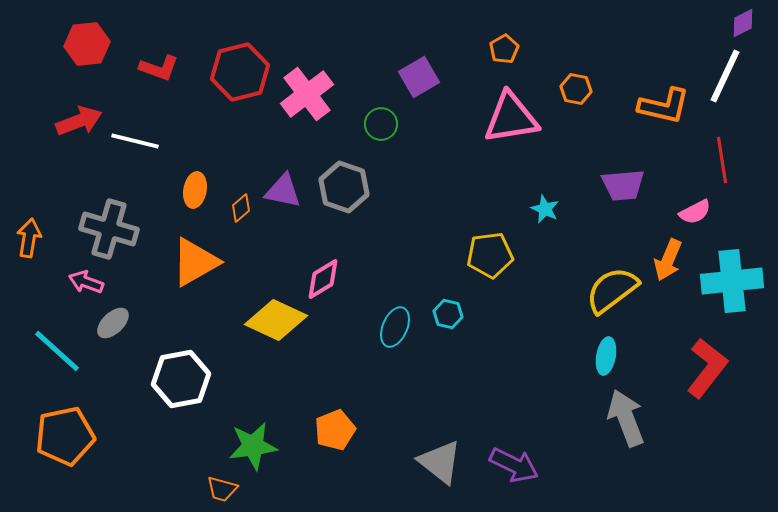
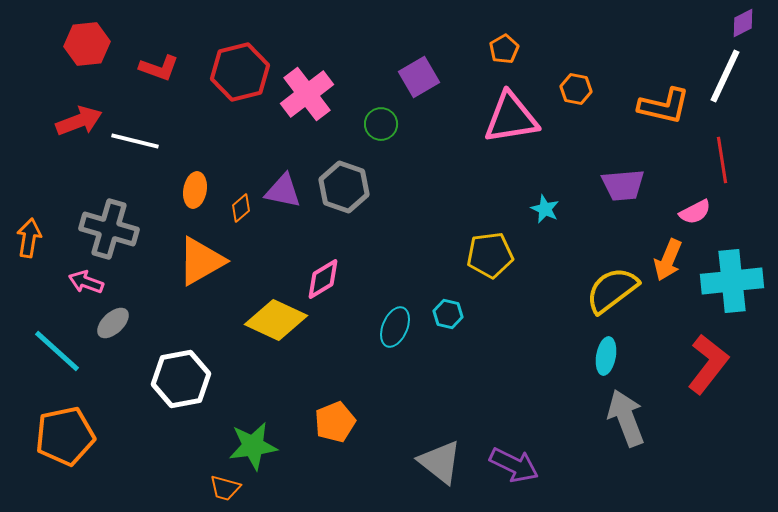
orange triangle at (195, 262): moved 6 px right, 1 px up
red L-shape at (707, 368): moved 1 px right, 4 px up
orange pentagon at (335, 430): moved 8 px up
orange trapezoid at (222, 489): moved 3 px right, 1 px up
